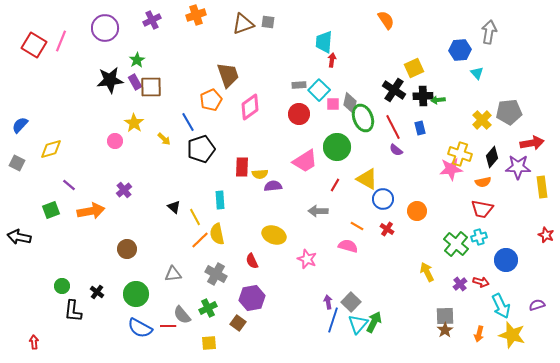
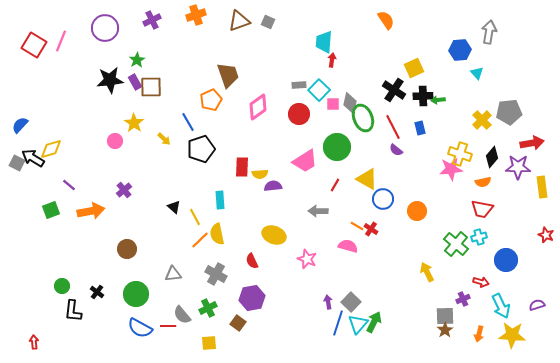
gray square at (268, 22): rotated 16 degrees clockwise
brown triangle at (243, 24): moved 4 px left, 3 px up
pink diamond at (250, 107): moved 8 px right
red cross at (387, 229): moved 16 px left
black arrow at (19, 237): moved 14 px right, 79 px up; rotated 20 degrees clockwise
purple cross at (460, 284): moved 3 px right, 15 px down; rotated 16 degrees clockwise
blue line at (333, 320): moved 5 px right, 3 px down
yellow star at (512, 335): rotated 12 degrees counterclockwise
